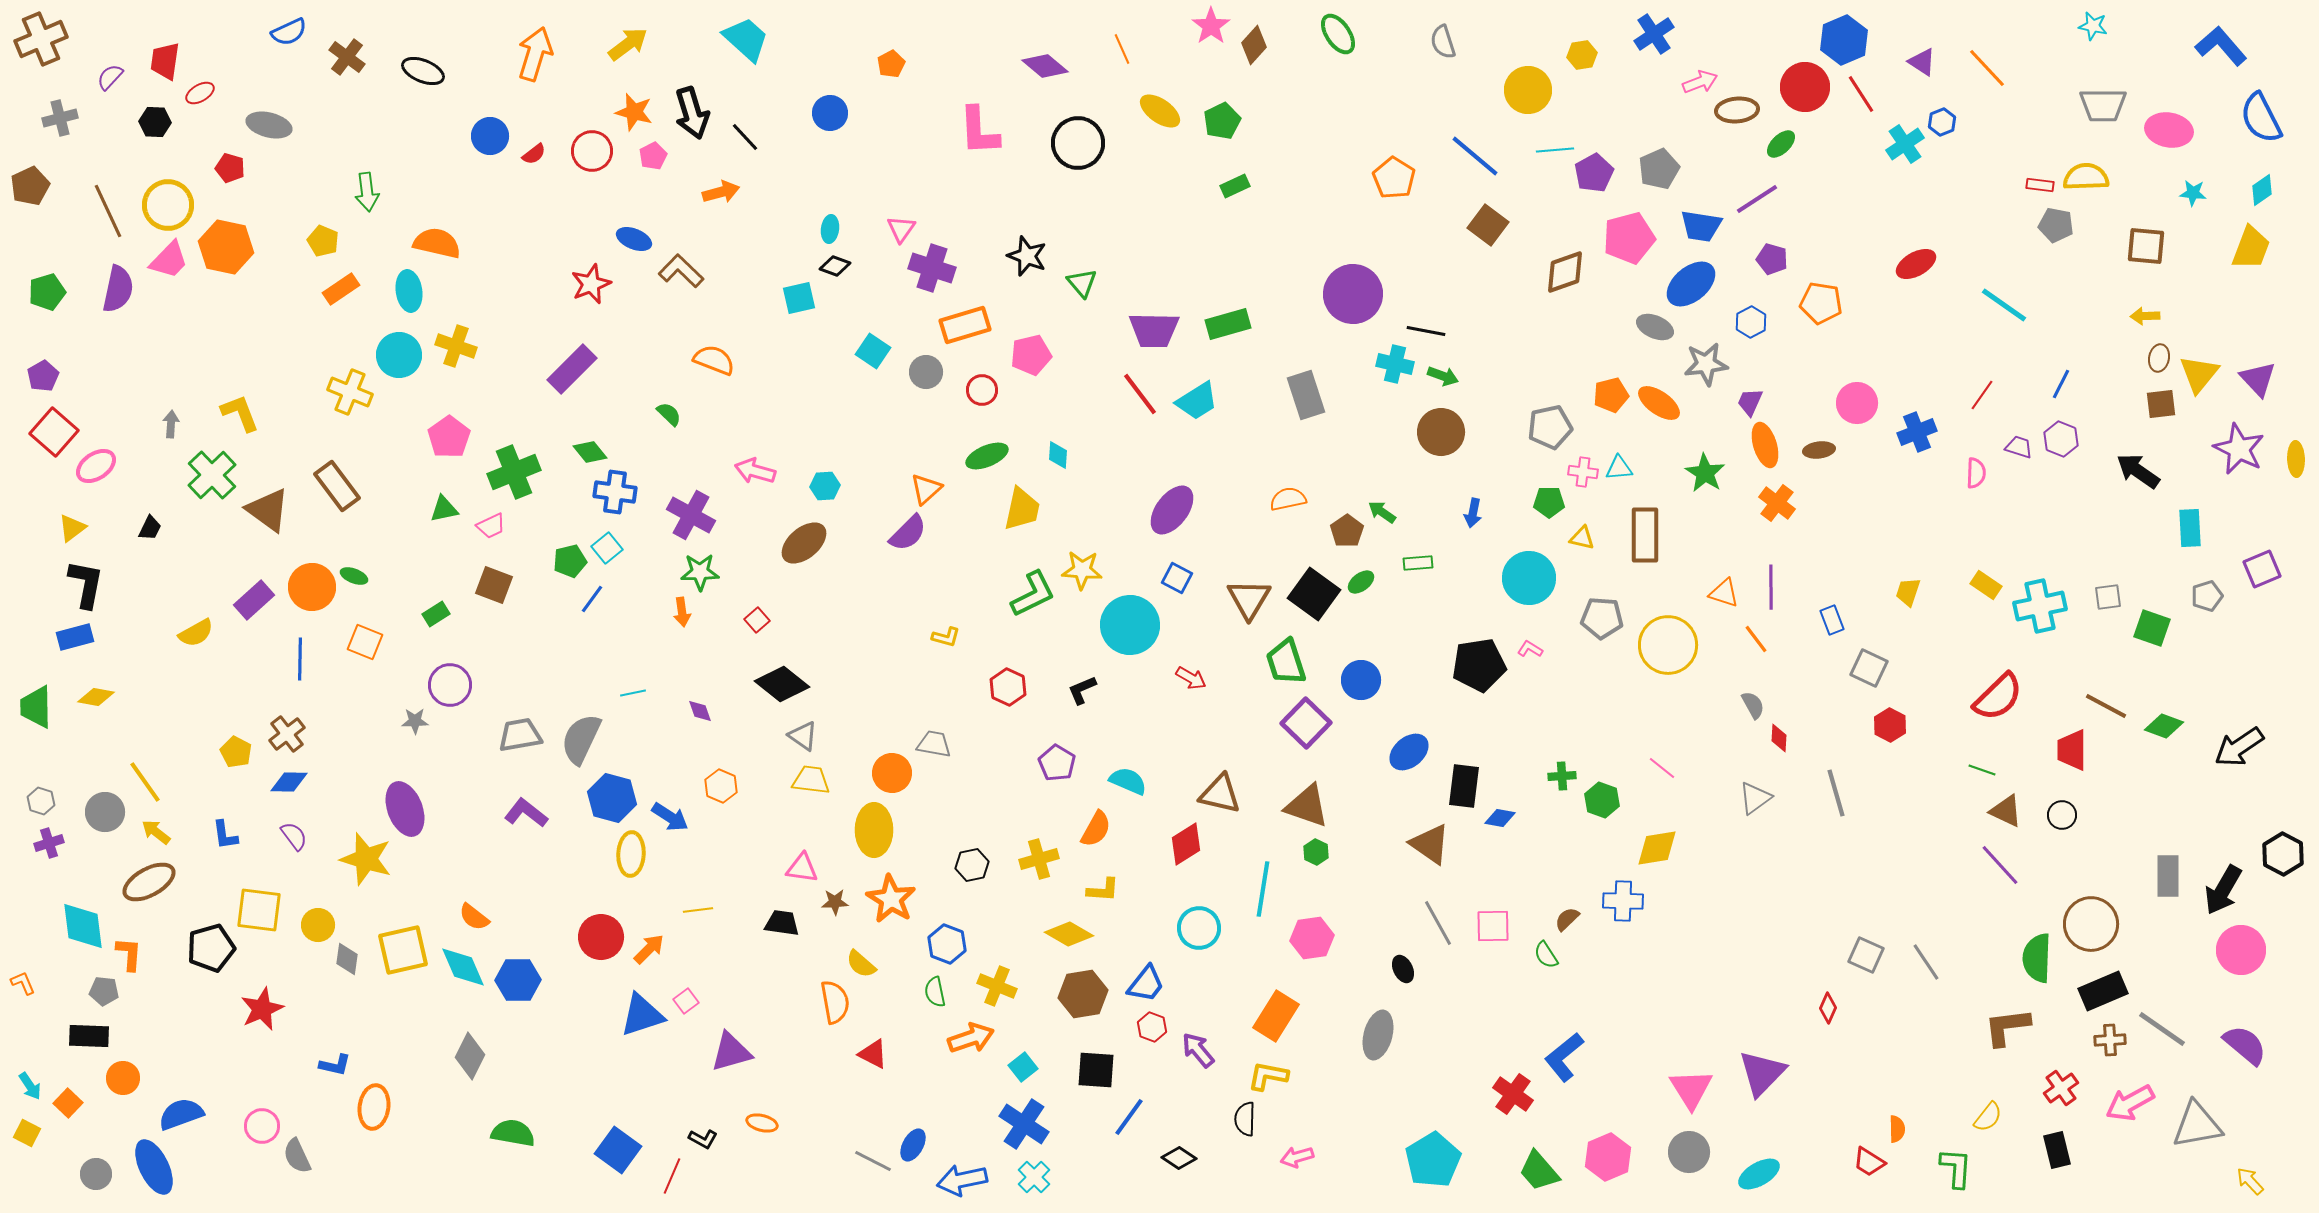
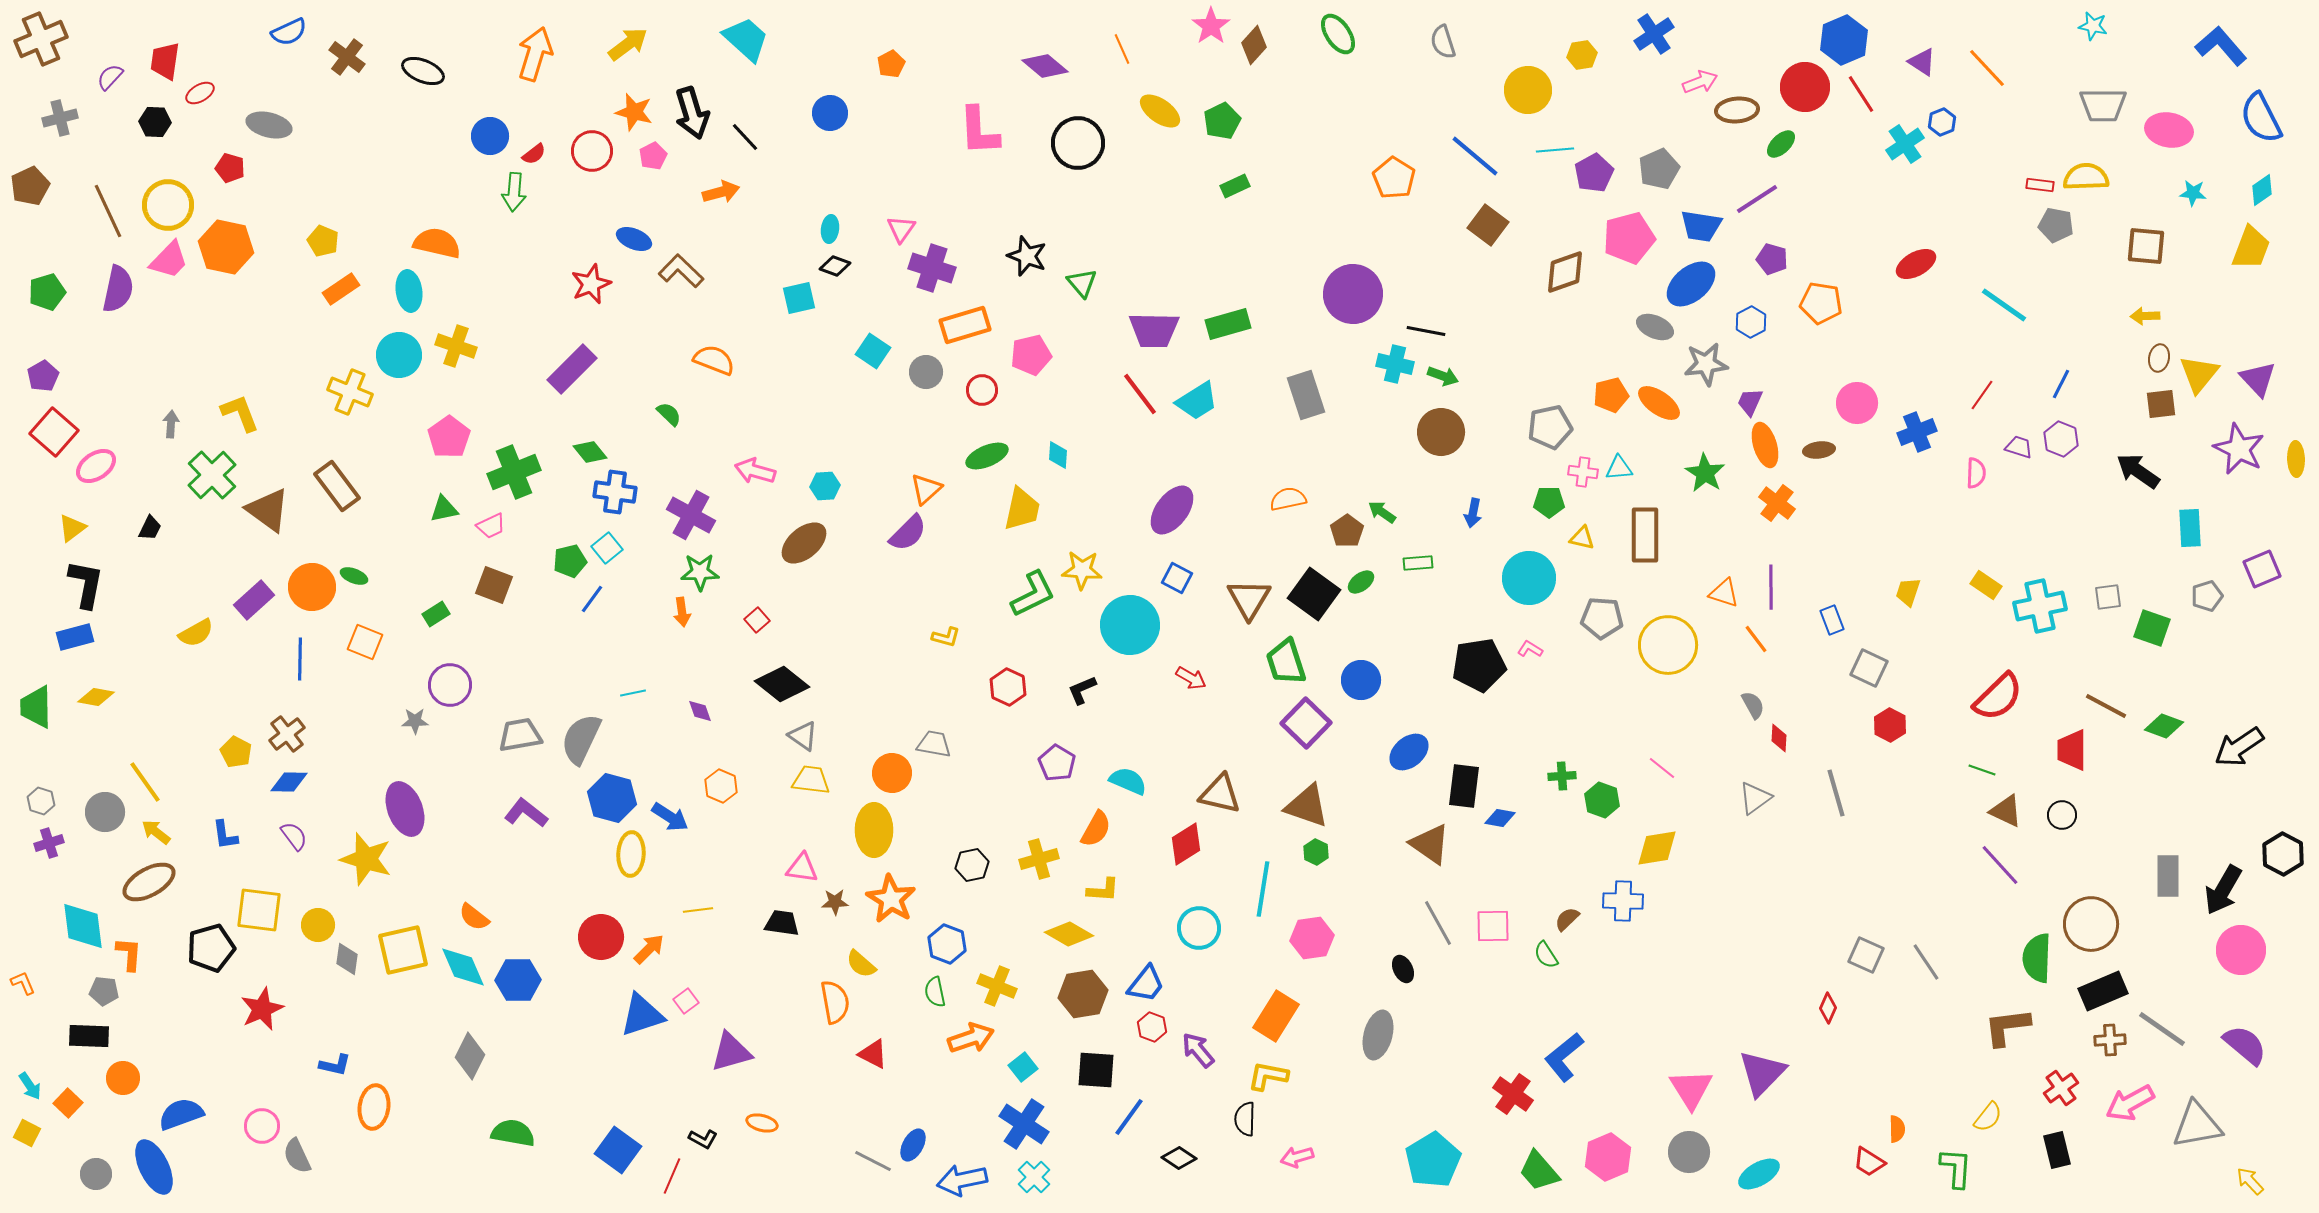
green arrow at (367, 192): moved 147 px right; rotated 12 degrees clockwise
